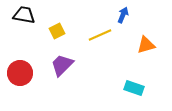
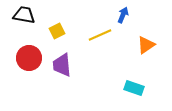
orange triangle: rotated 18 degrees counterclockwise
purple trapezoid: rotated 50 degrees counterclockwise
red circle: moved 9 px right, 15 px up
